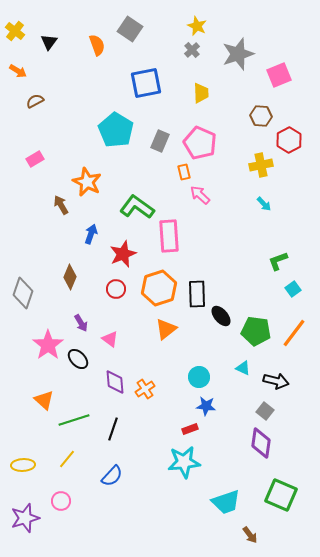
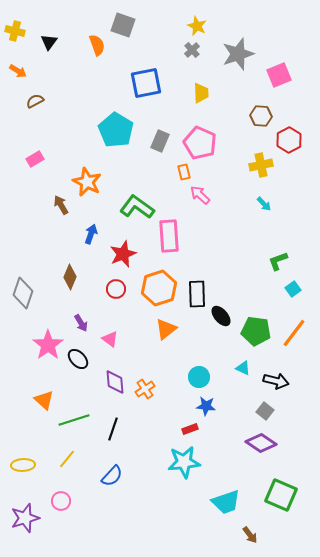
gray square at (130, 29): moved 7 px left, 4 px up; rotated 15 degrees counterclockwise
yellow cross at (15, 31): rotated 24 degrees counterclockwise
purple diamond at (261, 443): rotated 64 degrees counterclockwise
